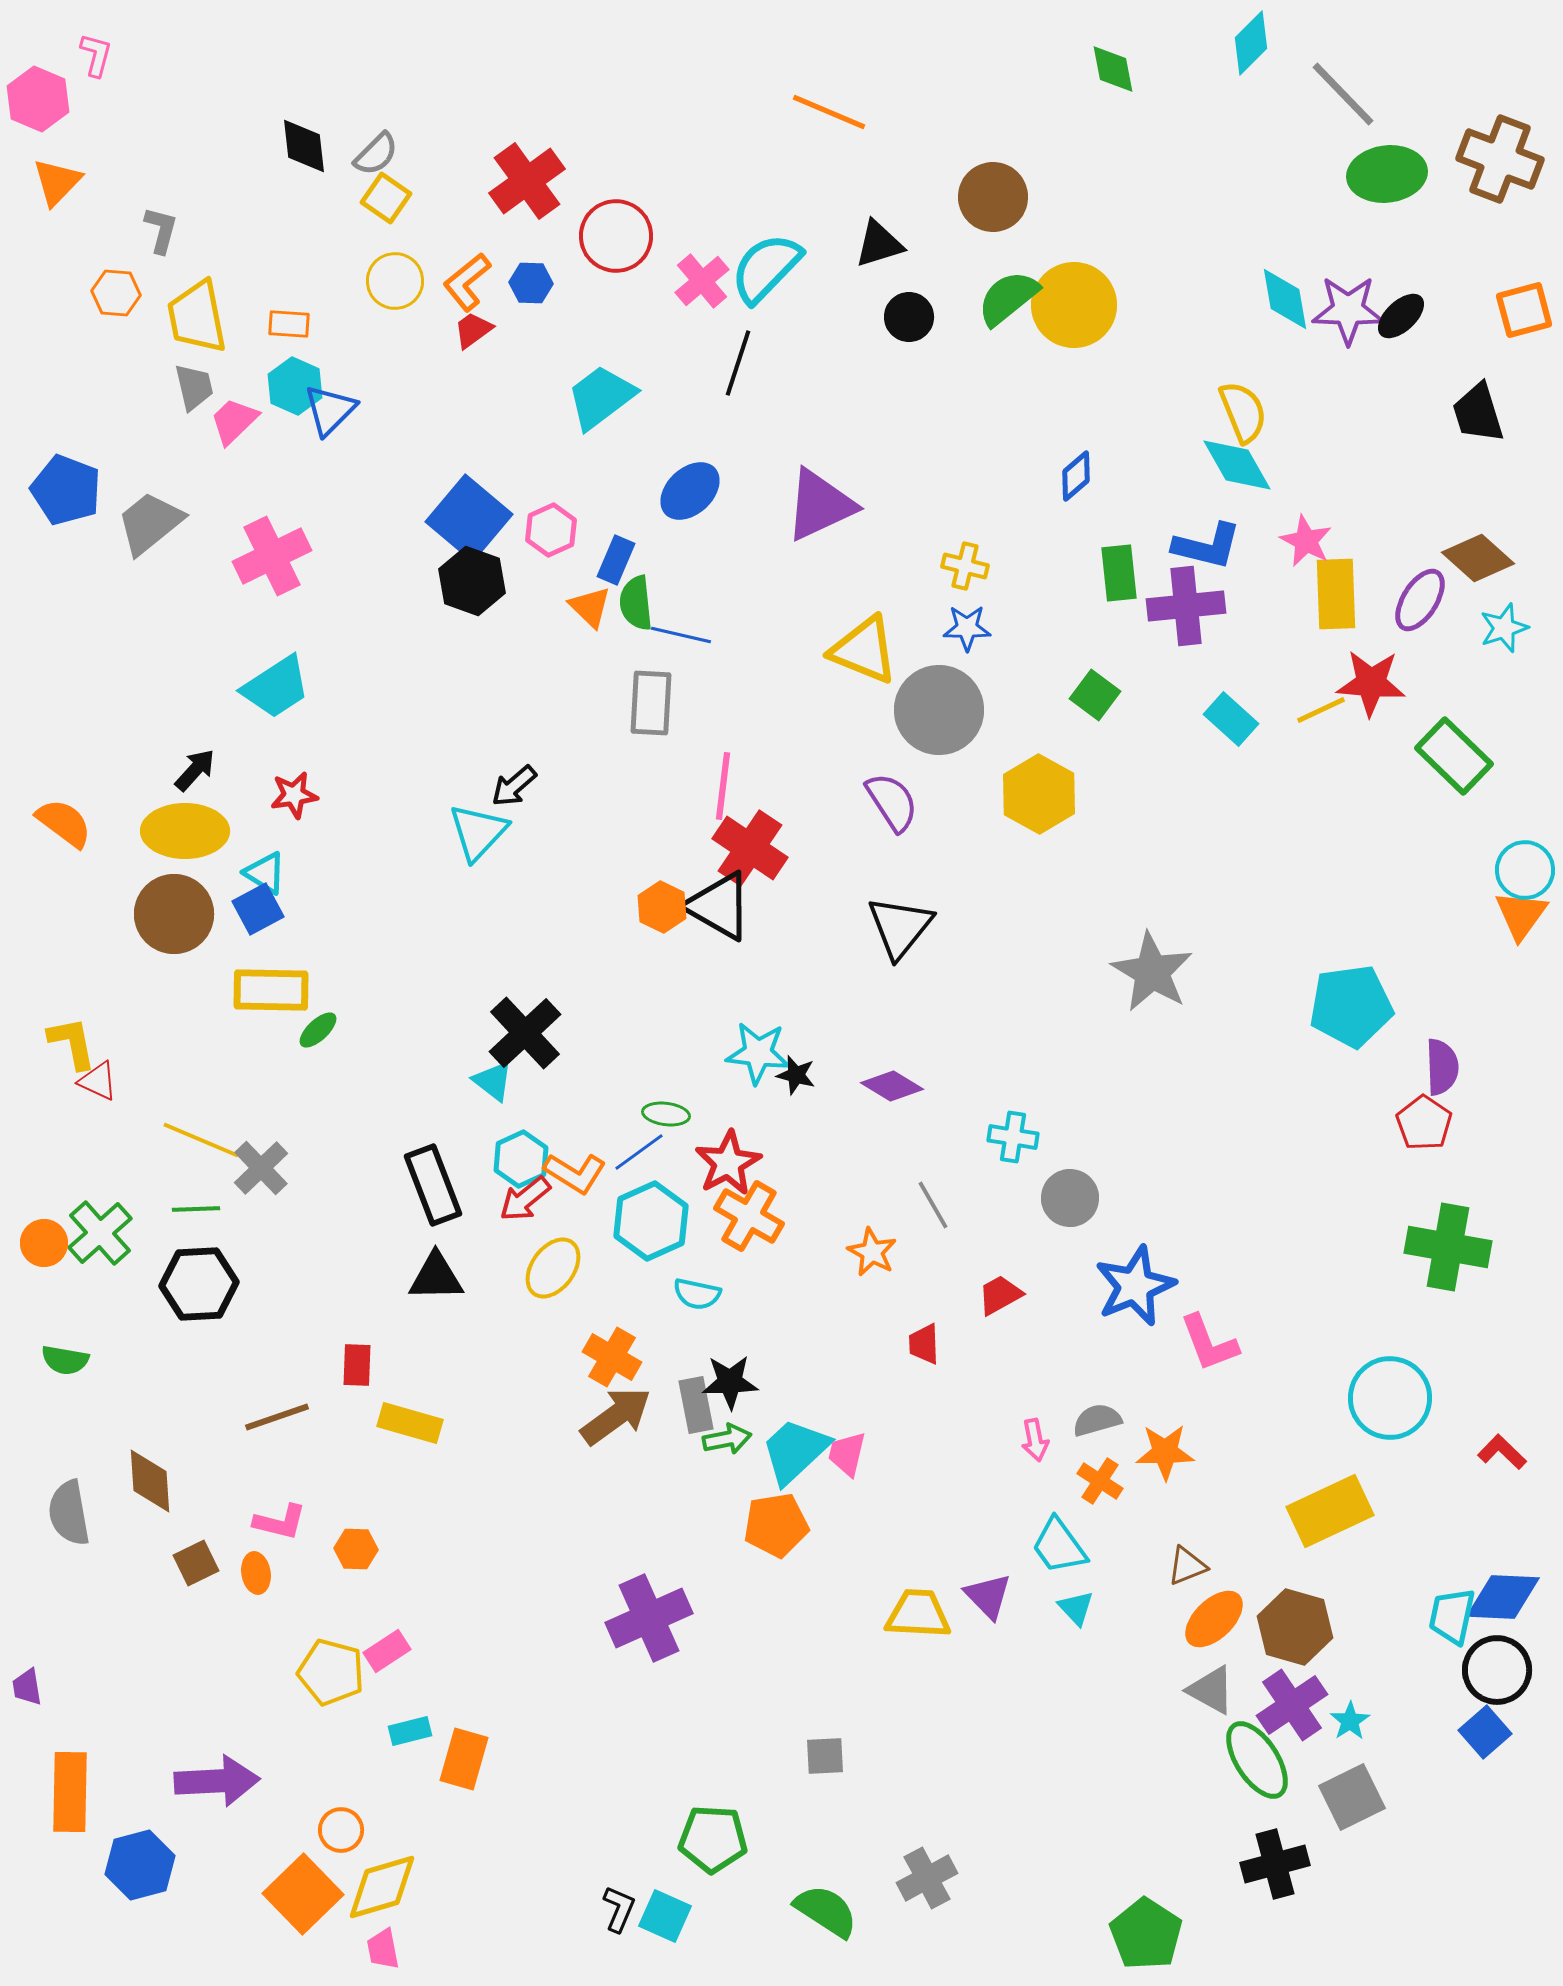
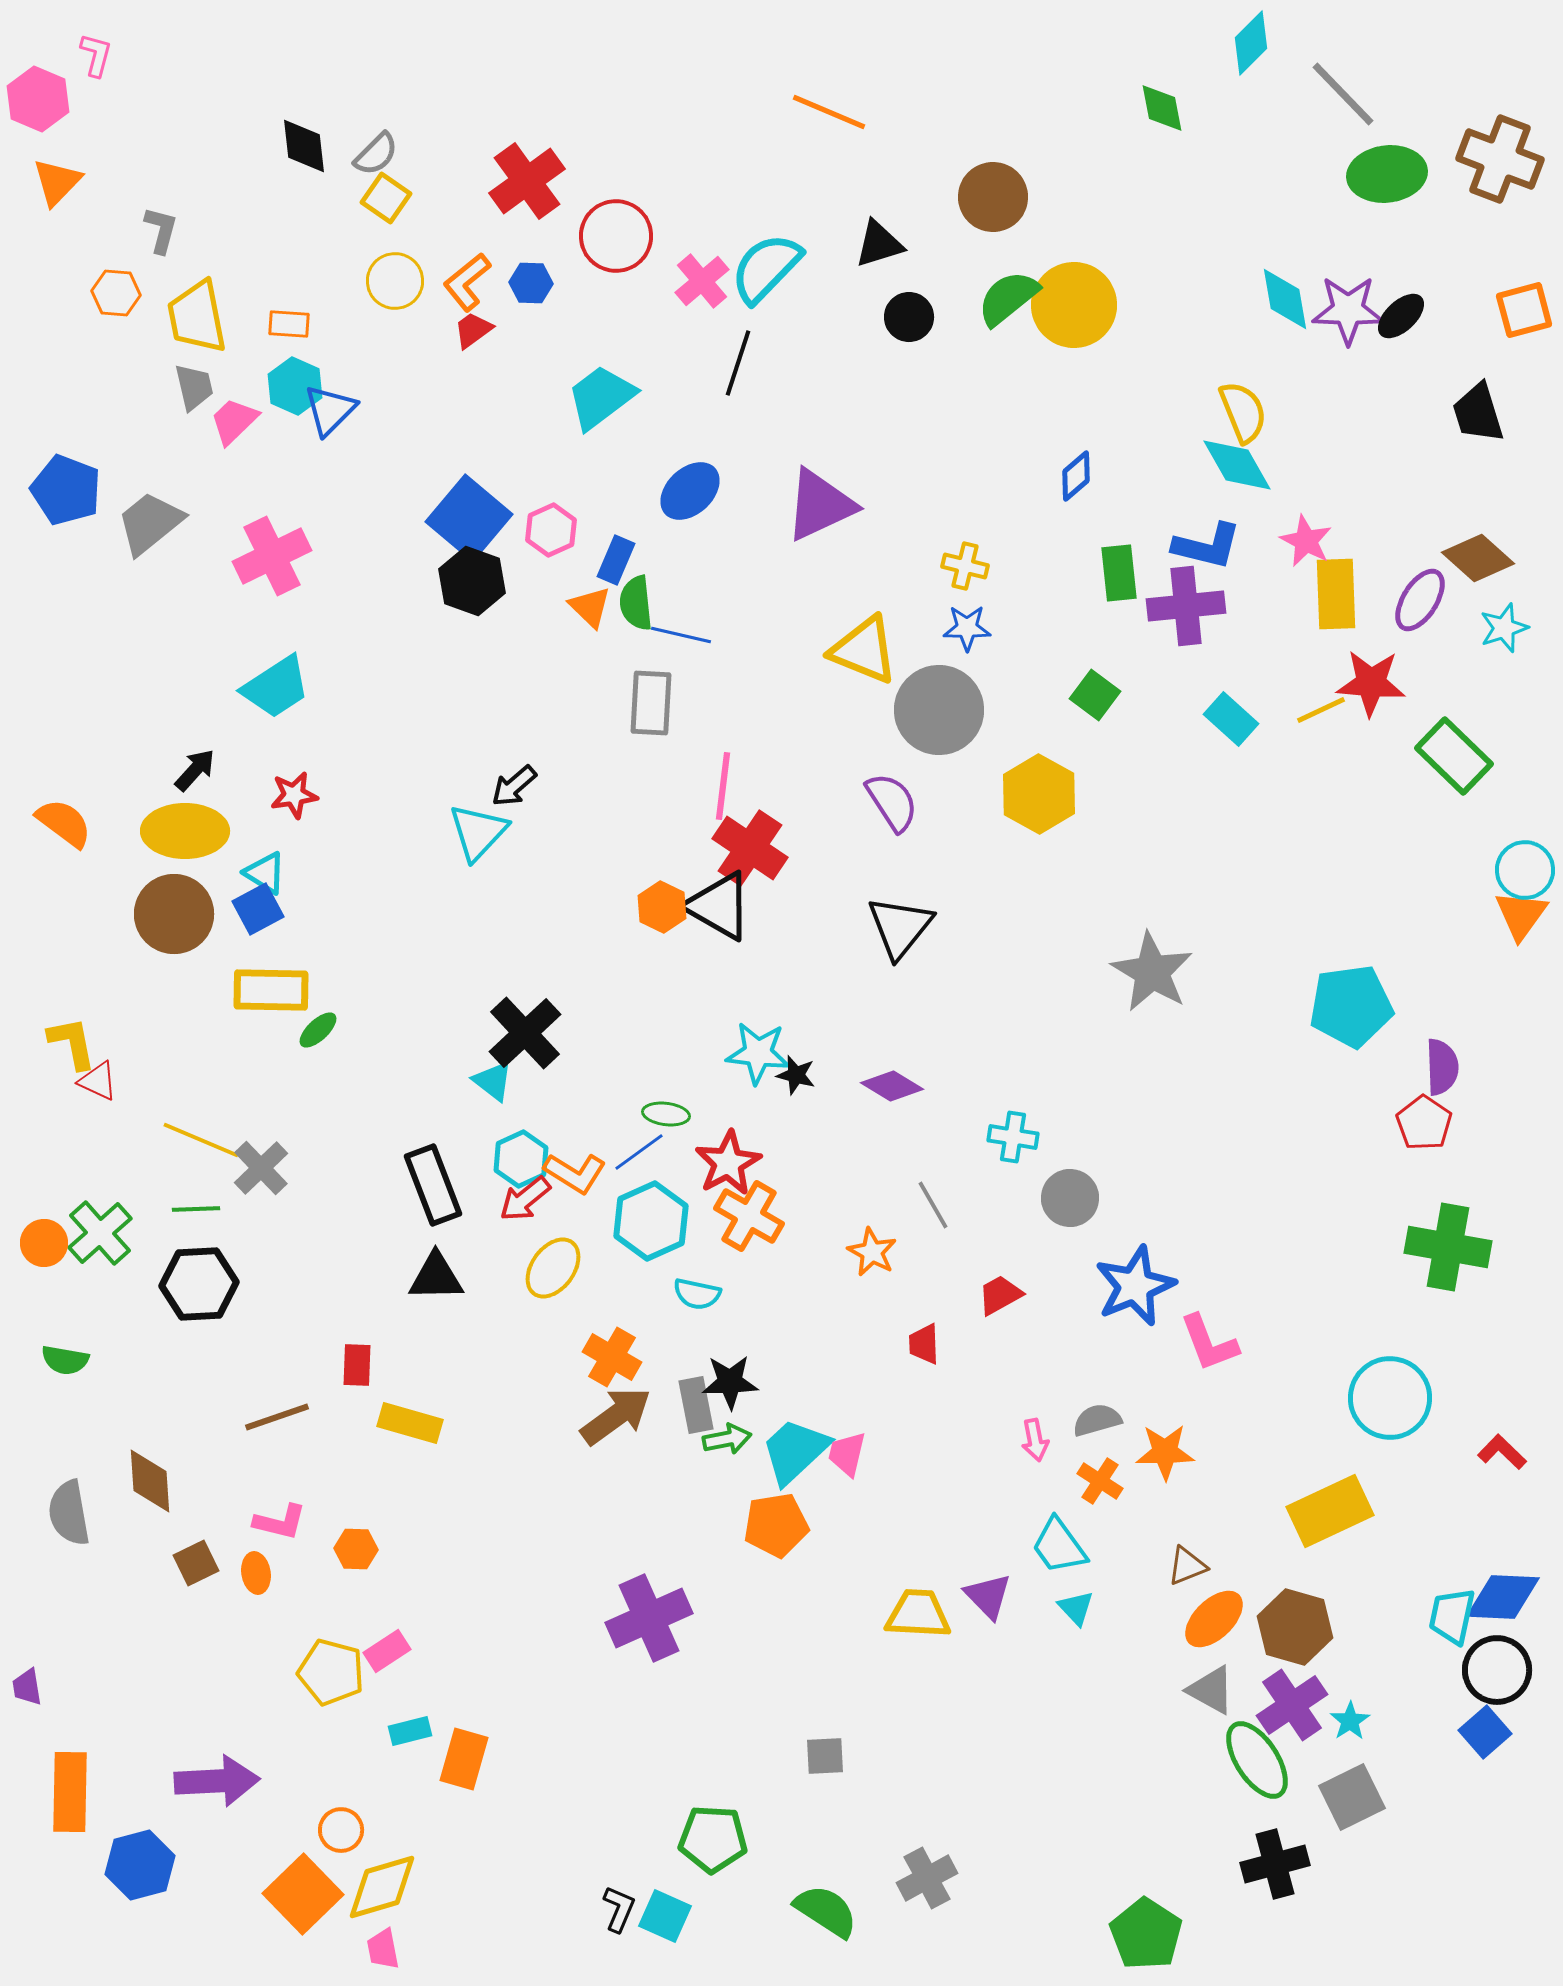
green diamond at (1113, 69): moved 49 px right, 39 px down
